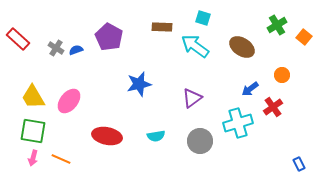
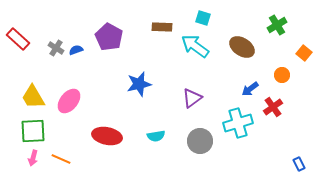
orange square: moved 16 px down
green square: rotated 12 degrees counterclockwise
